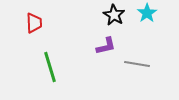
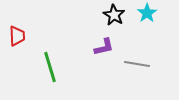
red trapezoid: moved 17 px left, 13 px down
purple L-shape: moved 2 px left, 1 px down
